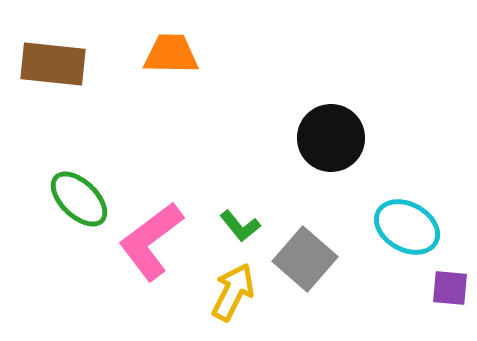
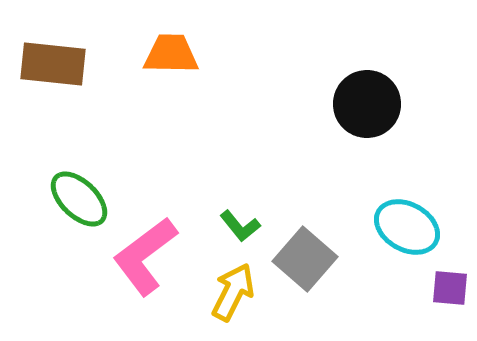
black circle: moved 36 px right, 34 px up
pink L-shape: moved 6 px left, 15 px down
